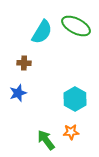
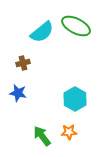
cyan semicircle: rotated 20 degrees clockwise
brown cross: moved 1 px left; rotated 16 degrees counterclockwise
blue star: rotated 30 degrees clockwise
orange star: moved 2 px left
green arrow: moved 4 px left, 4 px up
